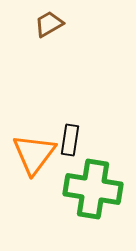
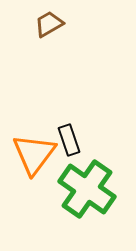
black rectangle: moved 1 px left; rotated 28 degrees counterclockwise
green cross: moved 6 px left; rotated 26 degrees clockwise
